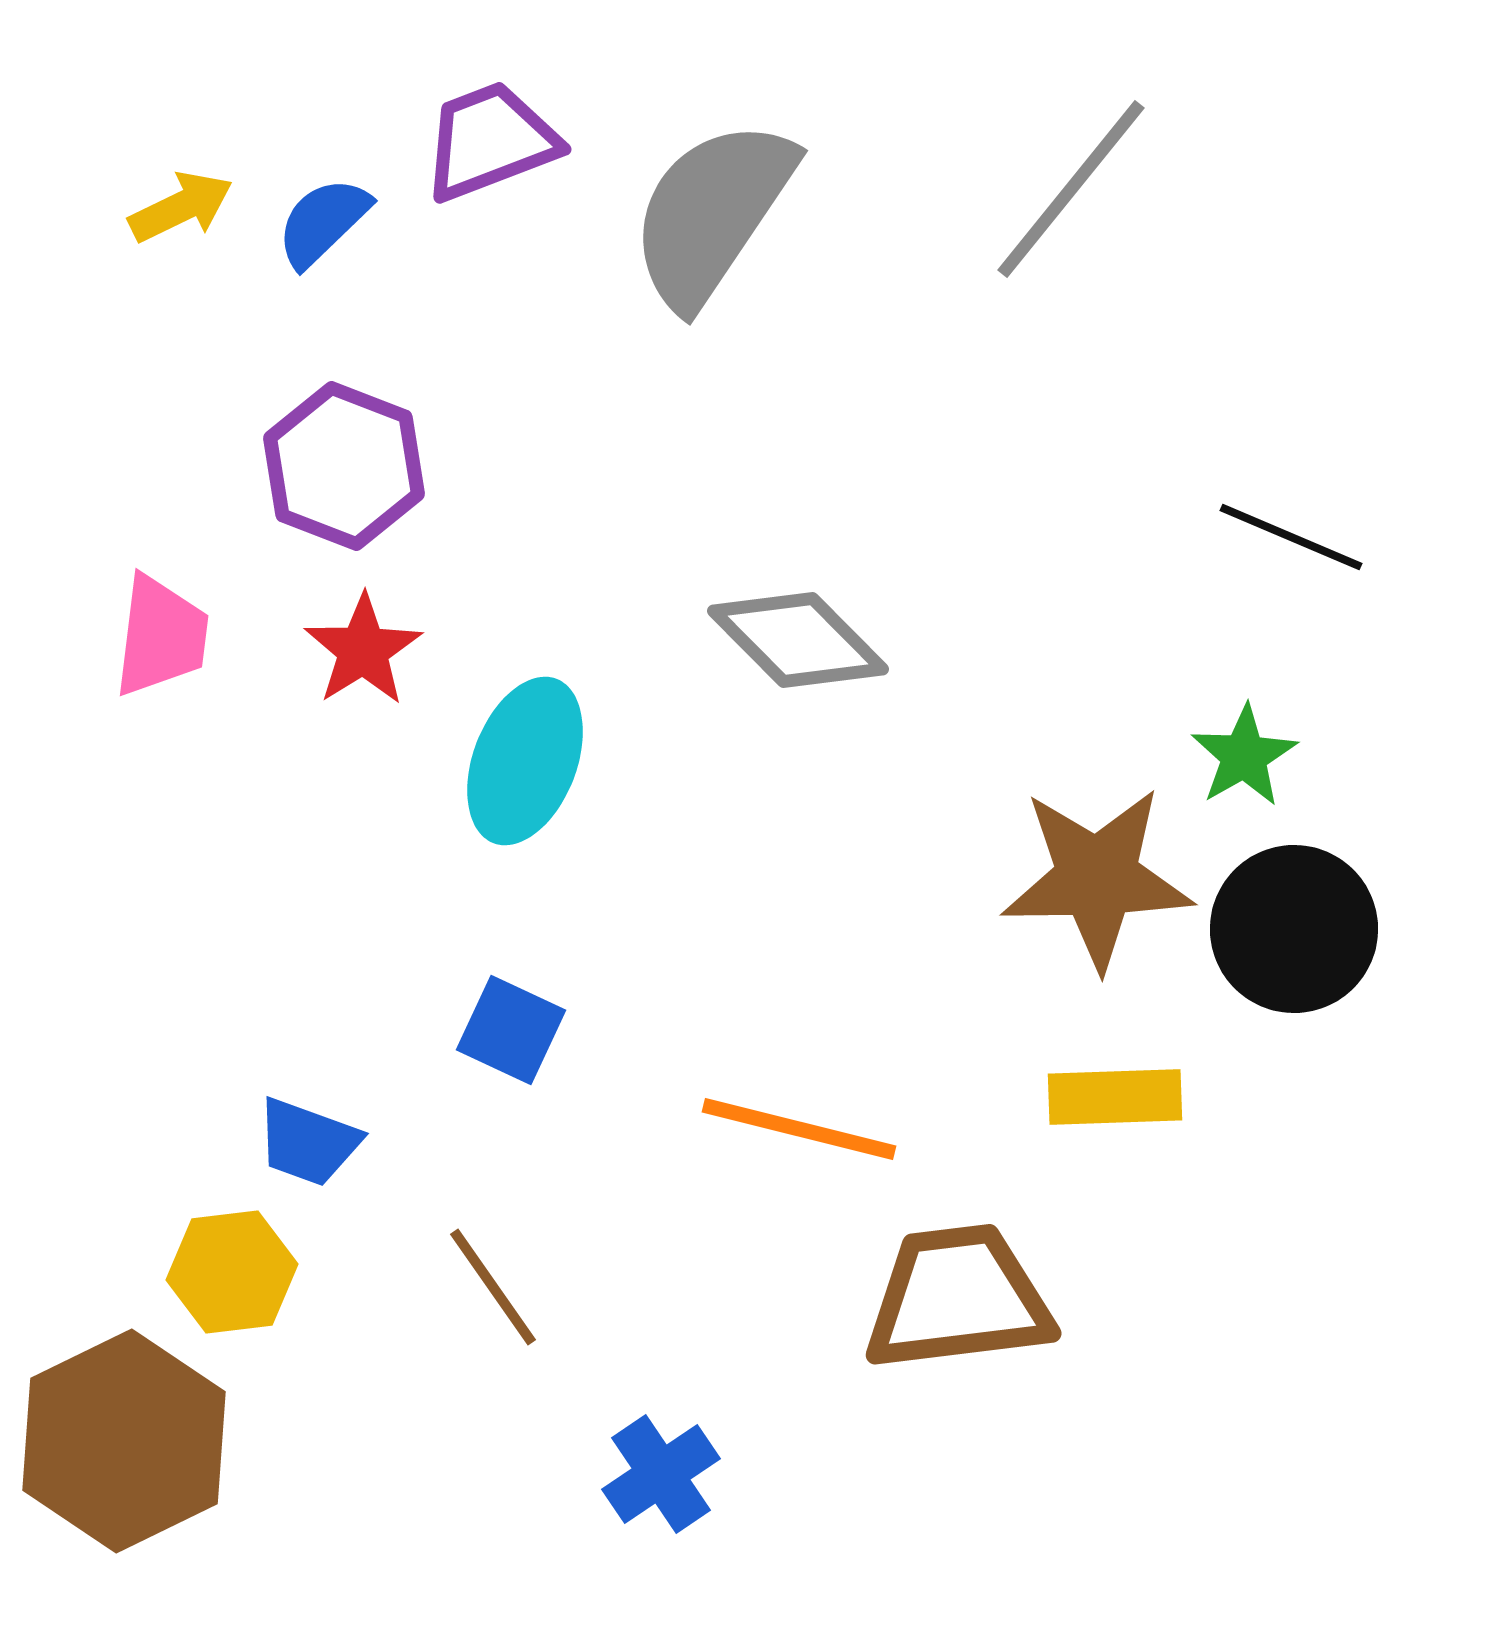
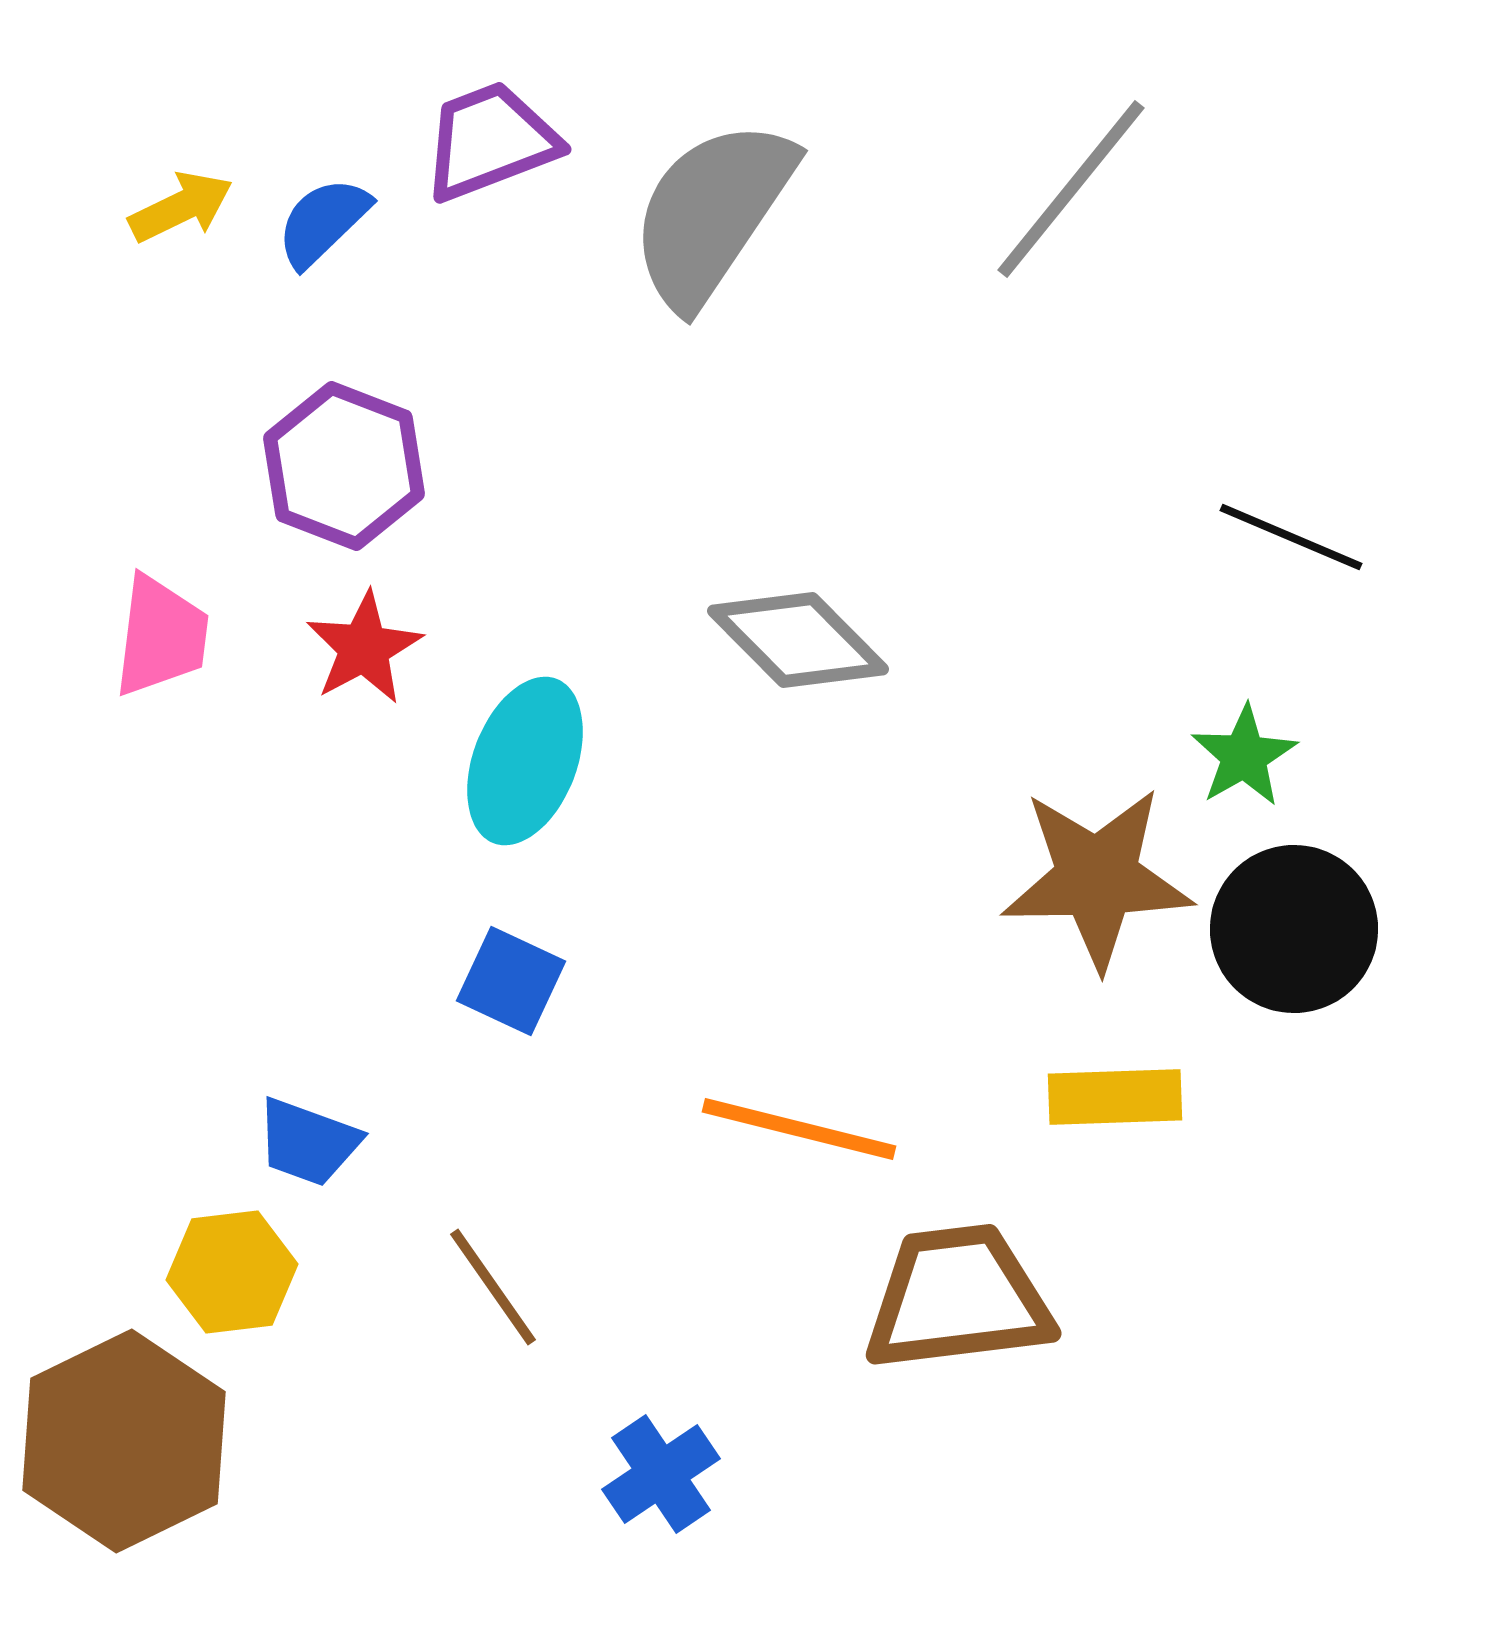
red star: moved 1 px right, 2 px up; rotated 4 degrees clockwise
blue square: moved 49 px up
